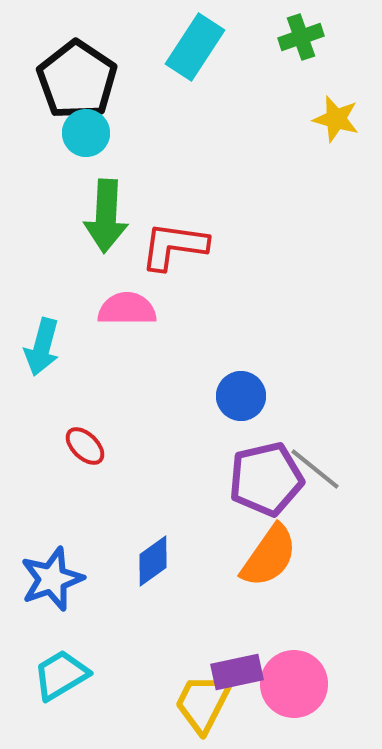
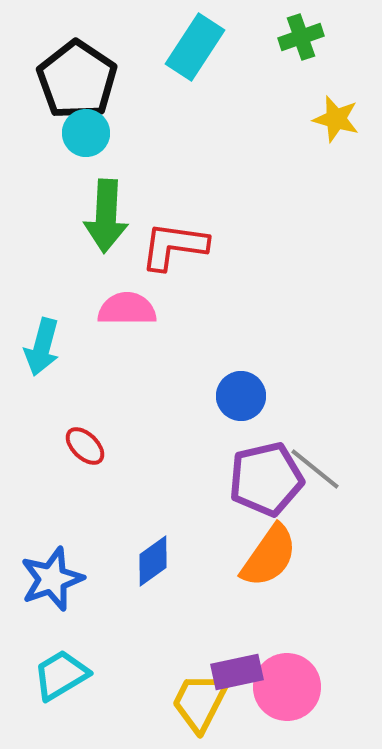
pink circle: moved 7 px left, 3 px down
yellow trapezoid: moved 3 px left, 1 px up
